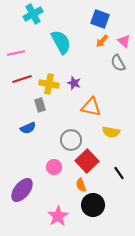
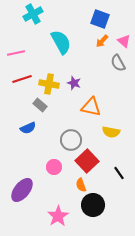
gray rectangle: rotated 32 degrees counterclockwise
